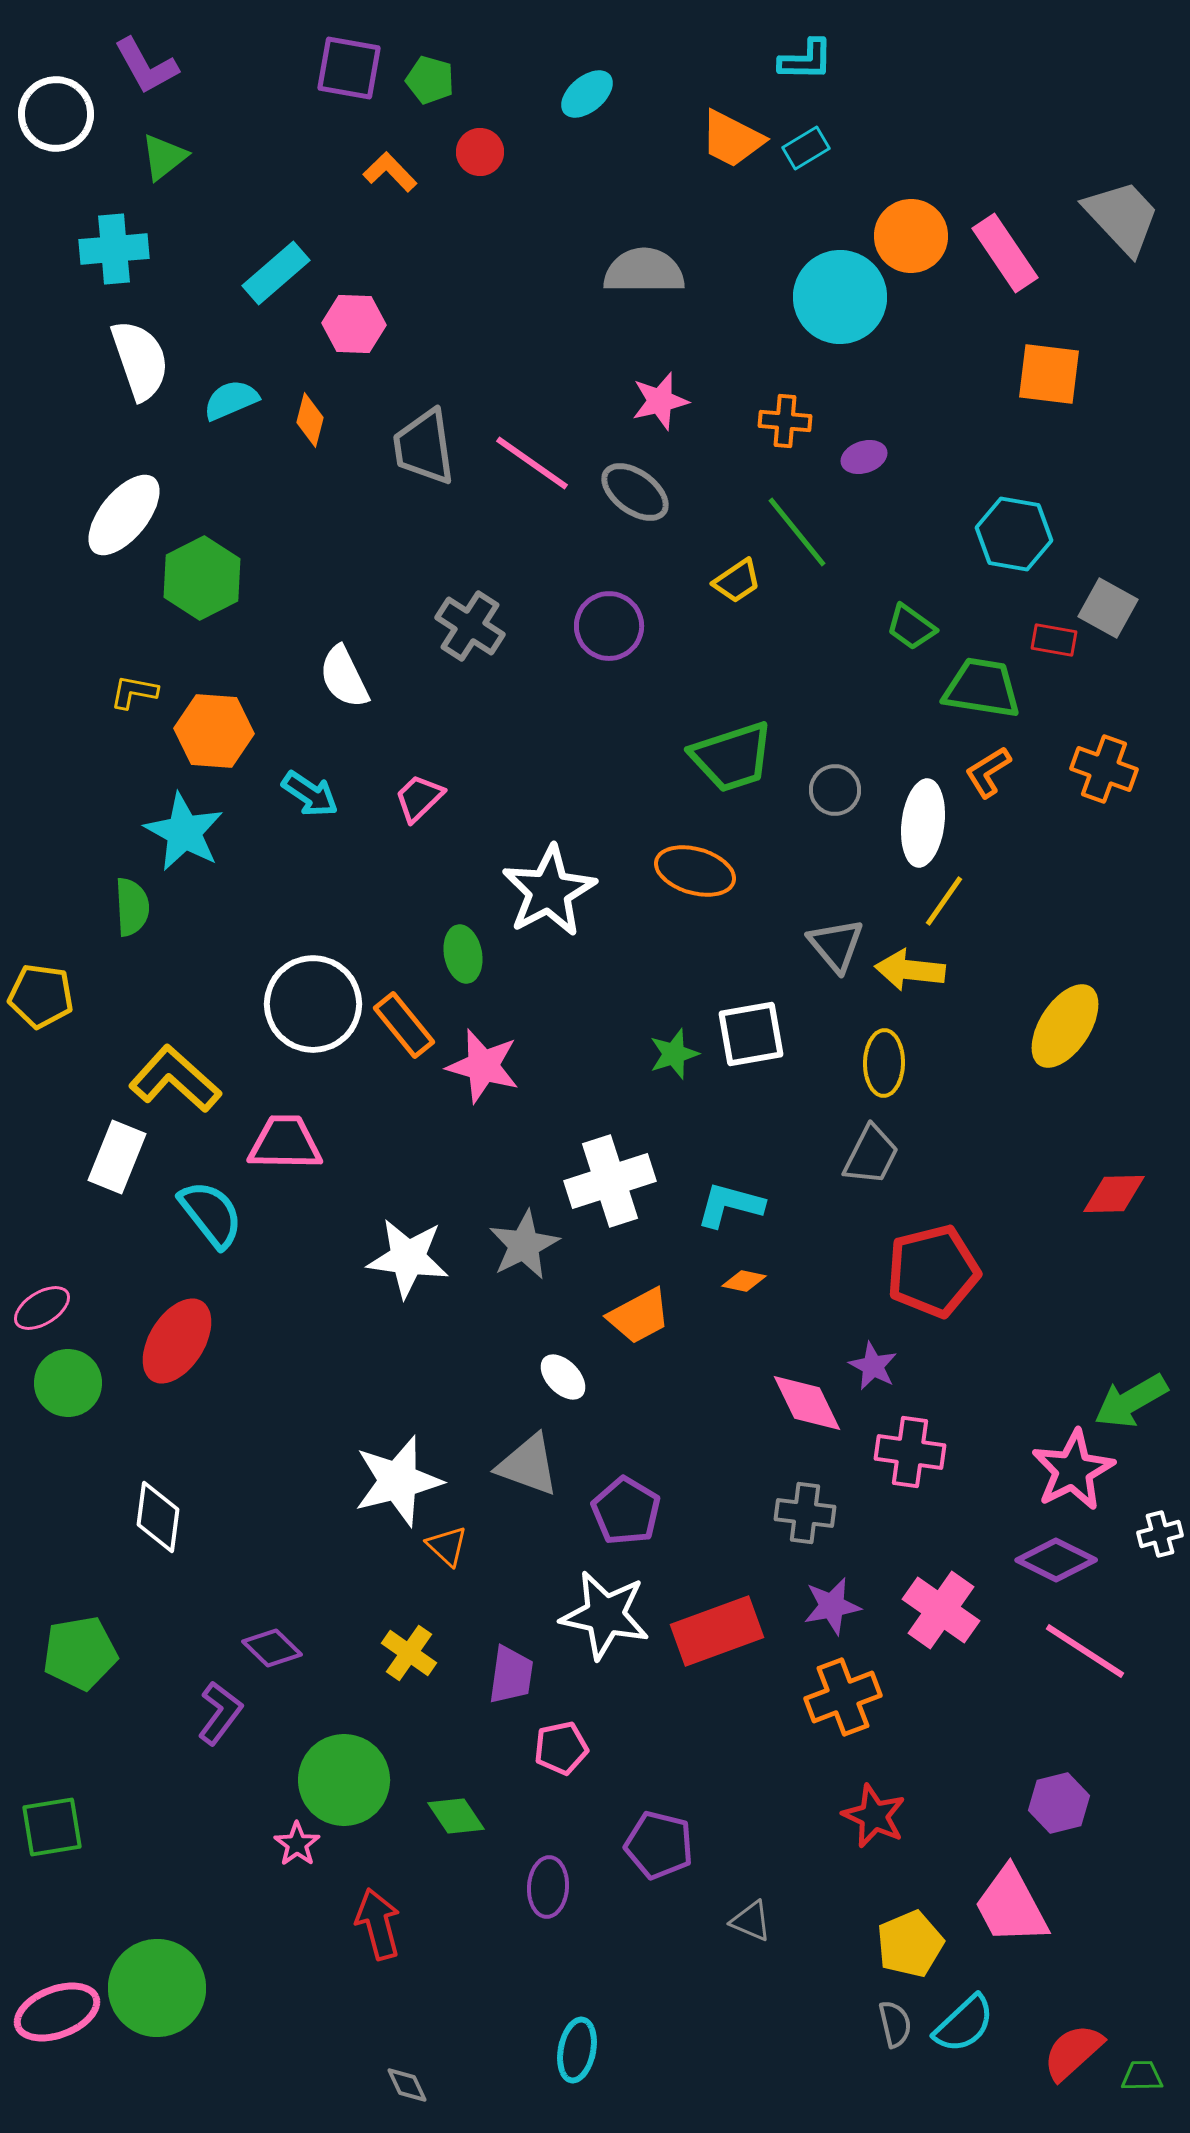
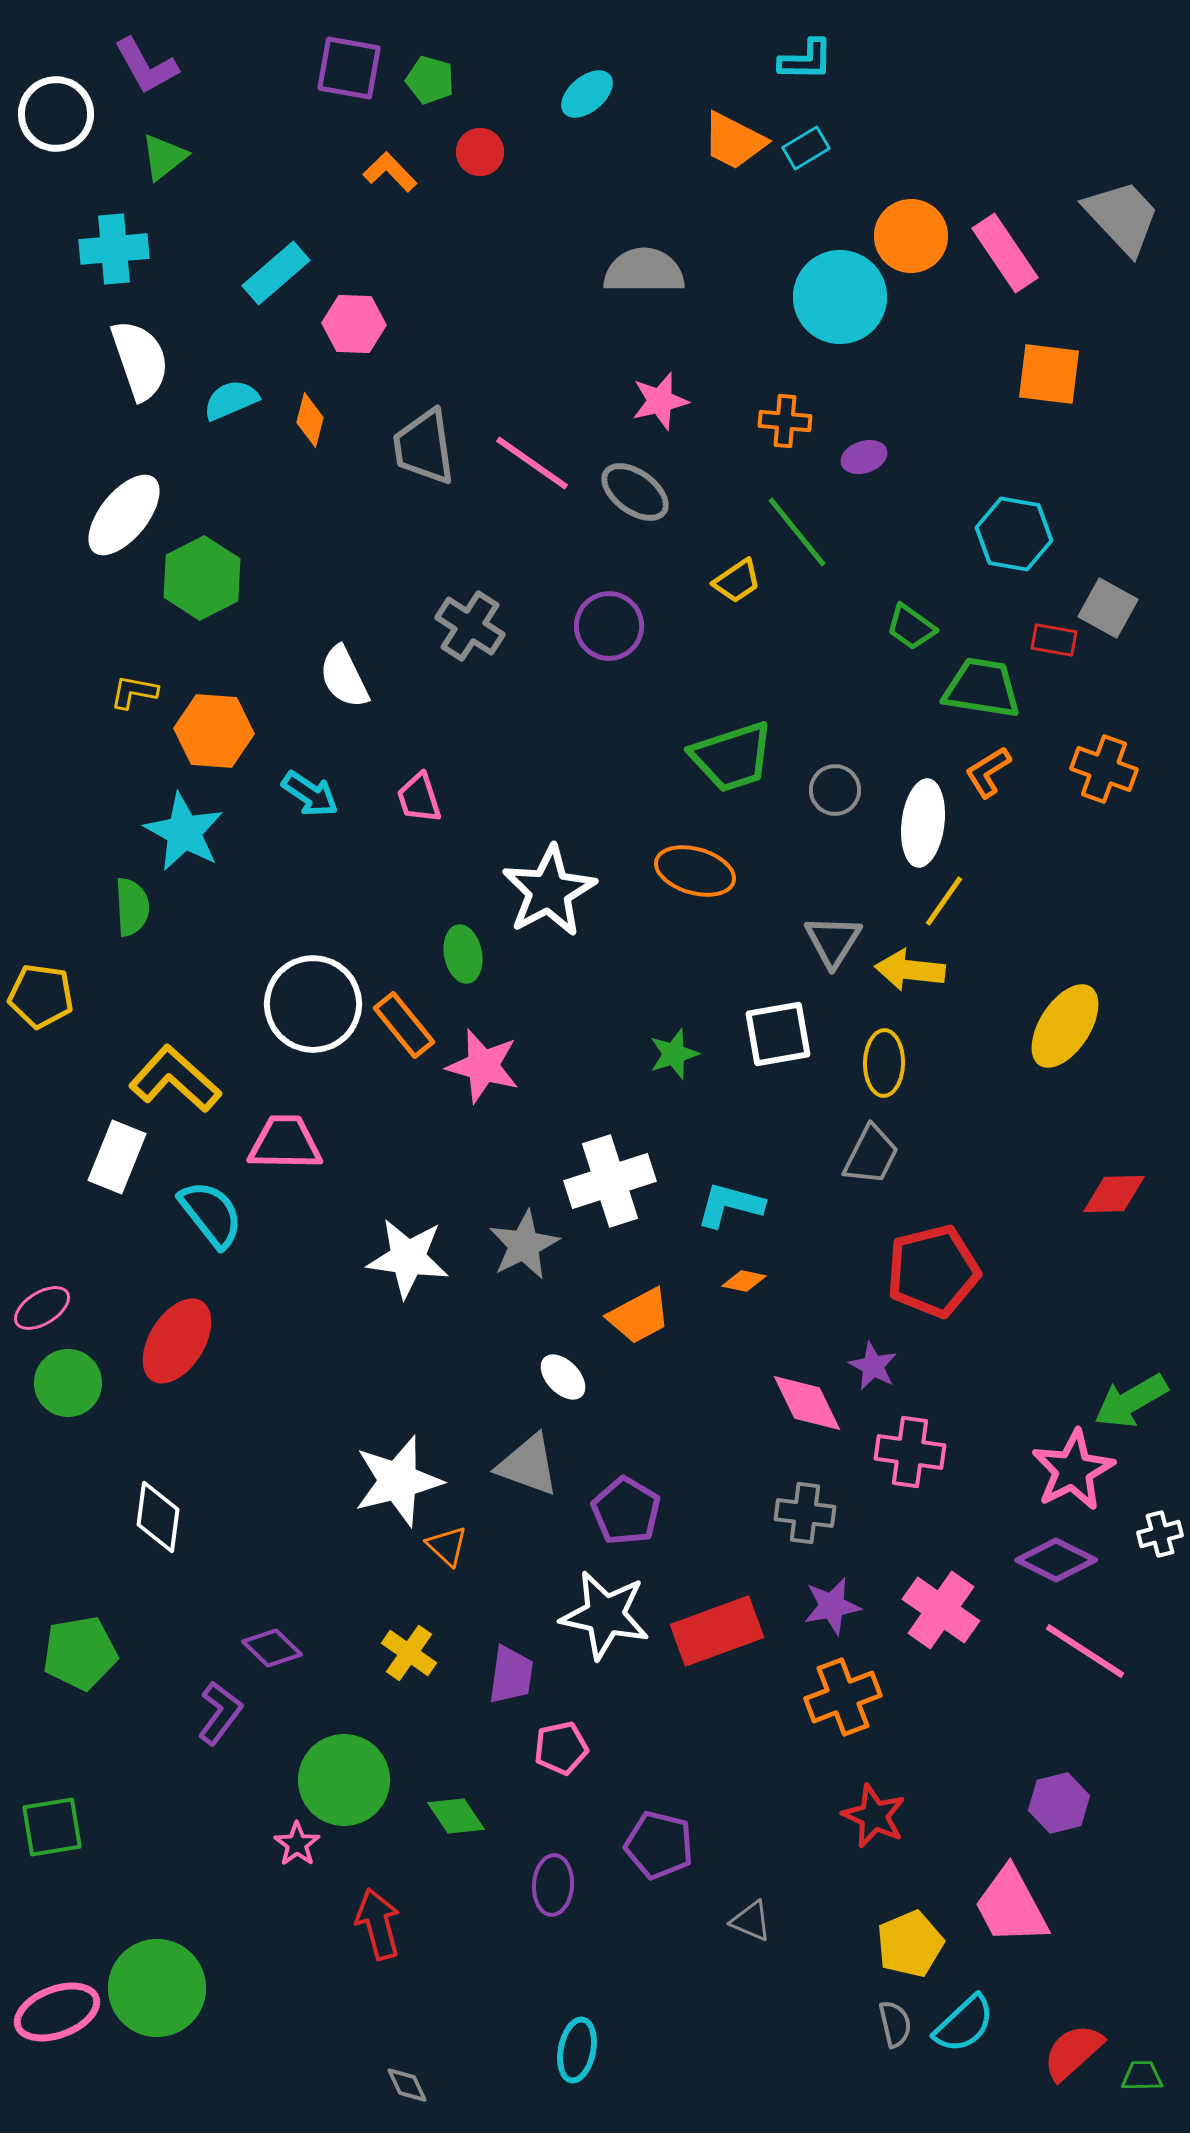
orange trapezoid at (732, 139): moved 2 px right, 2 px down
pink trapezoid at (419, 798): rotated 64 degrees counterclockwise
gray triangle at (836, 945): moved 3 px left, 4 px up; rotated 12 degrees clockwise
white square at (751, 1034): moved 27 px right
purple ellipse at (548, 1887): moved 5 px right, 2 px up
